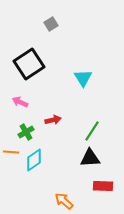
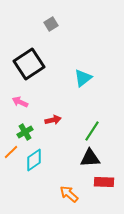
cyan triangle: rotated 24 degrees clockwise
green cross: moved 1 px left
orange line: rotated 49 degrees counterclockwise
red rectangle: moved 1 px right, 4 px up
orange arrow: moved 5 px right, 7 px up
